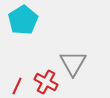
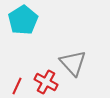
gray triangle: rotated 12 degrees counterclockwise
